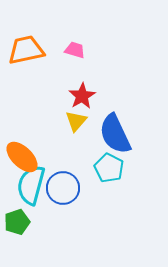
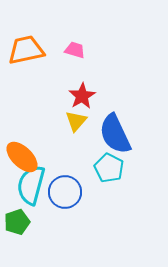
blue circle: moved 2 px right, 4 px down
